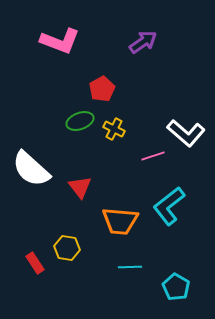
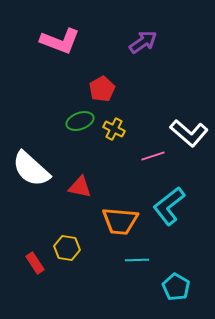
white L-shape: moved 3 px right
red triangle: rotated 40 degrees counterclockwise
cyan line: moved 7 px right, 7 px up
